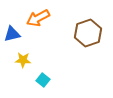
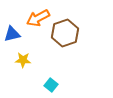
brown hexagon: moved 23 px left
cyan square: moved 8 px right, 5 px down
